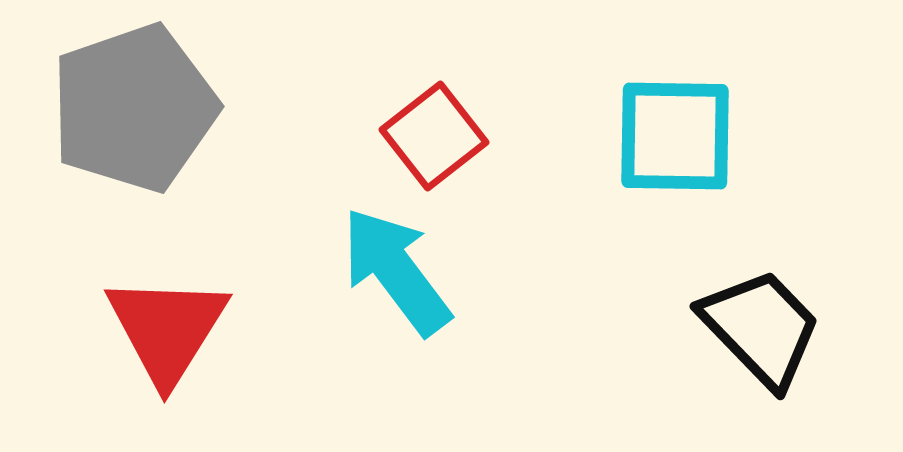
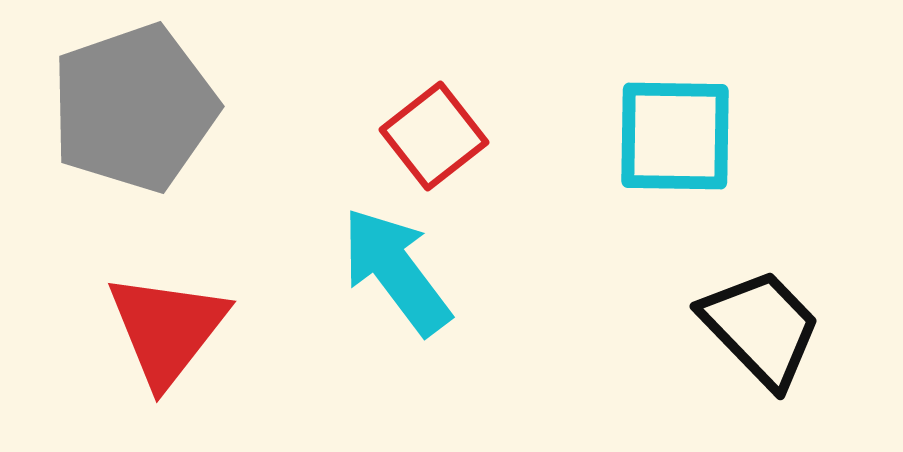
red triangle: rotated 6 degrees clockwise
